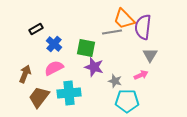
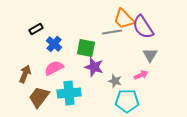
purple semicircle: rotated 40 degrees counterclockwise
